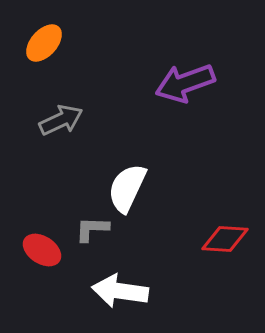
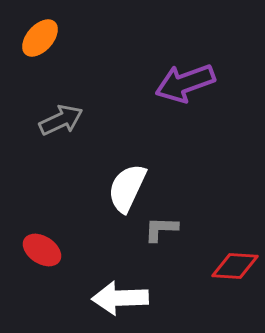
orange ellipse: moved 4 px left, 5 px up
gray L-shape: moved 69 px right
red diamond: moved 10 px right, 27 px down
white arrow: moved 7 px down; rotated 10 degrees counterclockwise
